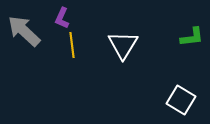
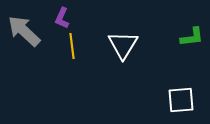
yellow line: moved 1 px down
white square: rotated 36 degrees counterclockwise
